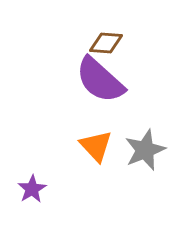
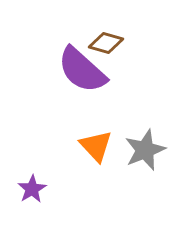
brown diamond: rotated 12 degrees clockwise
purple semicircle: moved 18 px left, 10 px up
